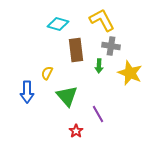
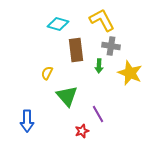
blue arrow: moved 29 px down
red star: moved 6 px right; rotated 16 degrees clockwise
